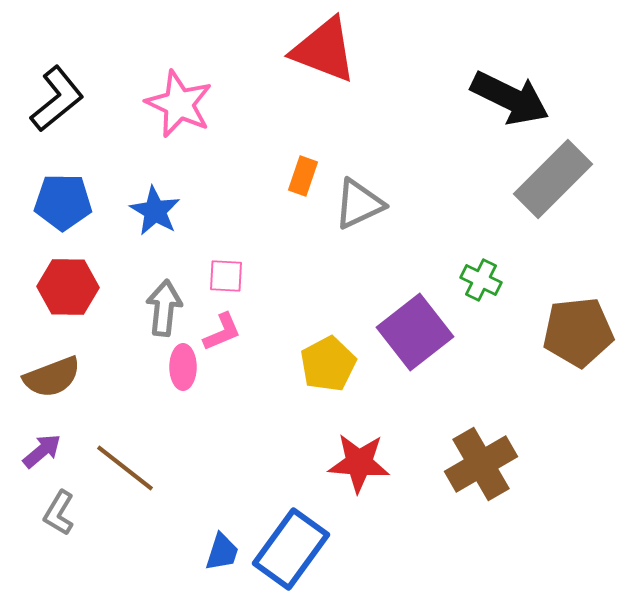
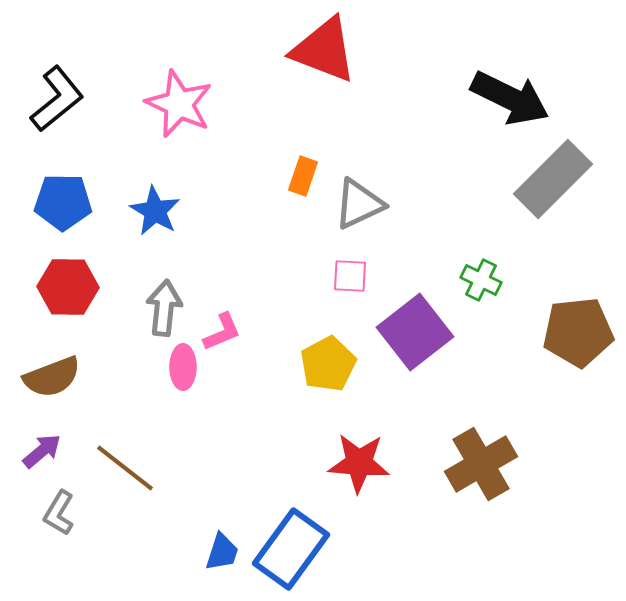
pink square: moved 124 px right
